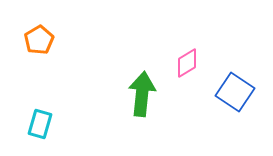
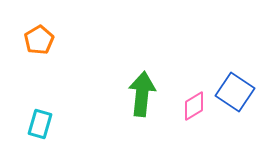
pink diamond: moved 7 px right, 43 px down
